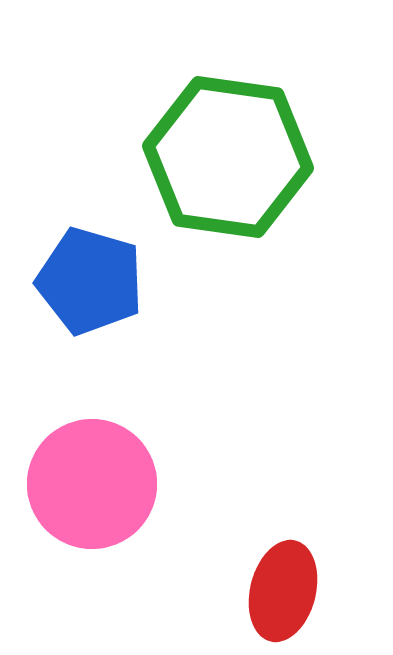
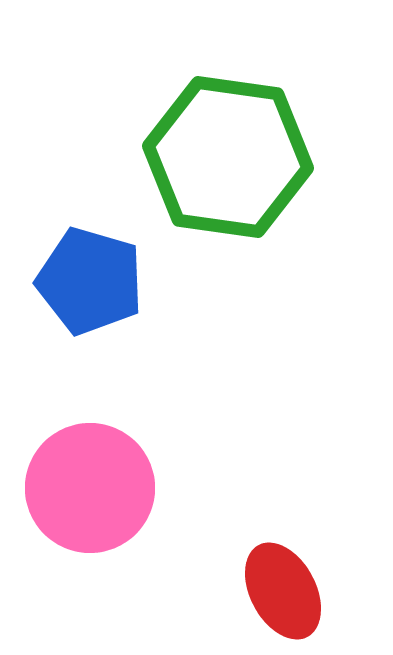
pink circle: moved 2 px left, 4 px down
red ellipse: rotated 42 degrees counterclockwise
